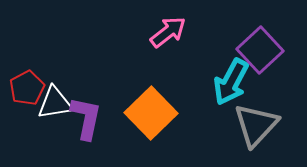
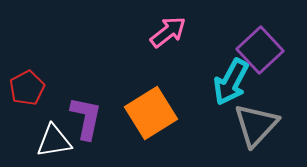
white triangle: moved 1 px left, 38 px down
orange square: rotated 12 degrees clockwise
